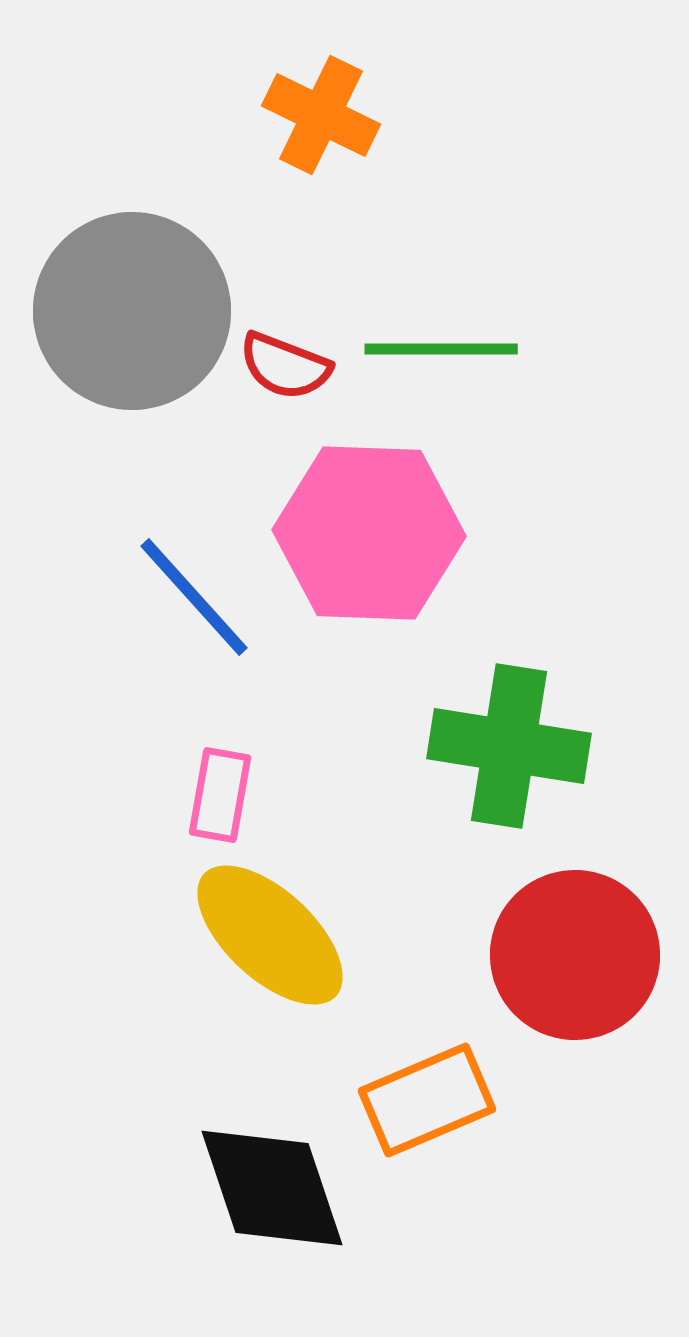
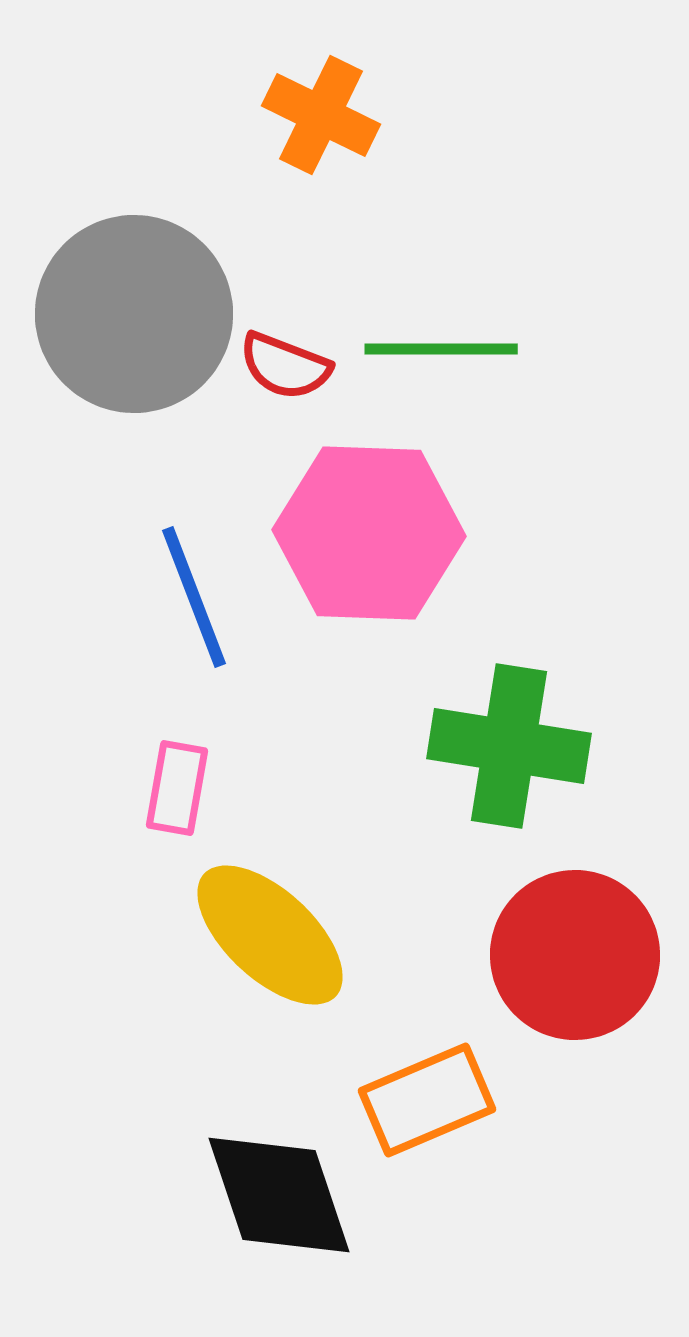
gray circle: moved 2 px right, 3 px down
blue line: rotated 21 degrees clockwise
pink rectangle: moved 43 px left, 7 px up
black diamond: moved 7 px right, 7 px down
